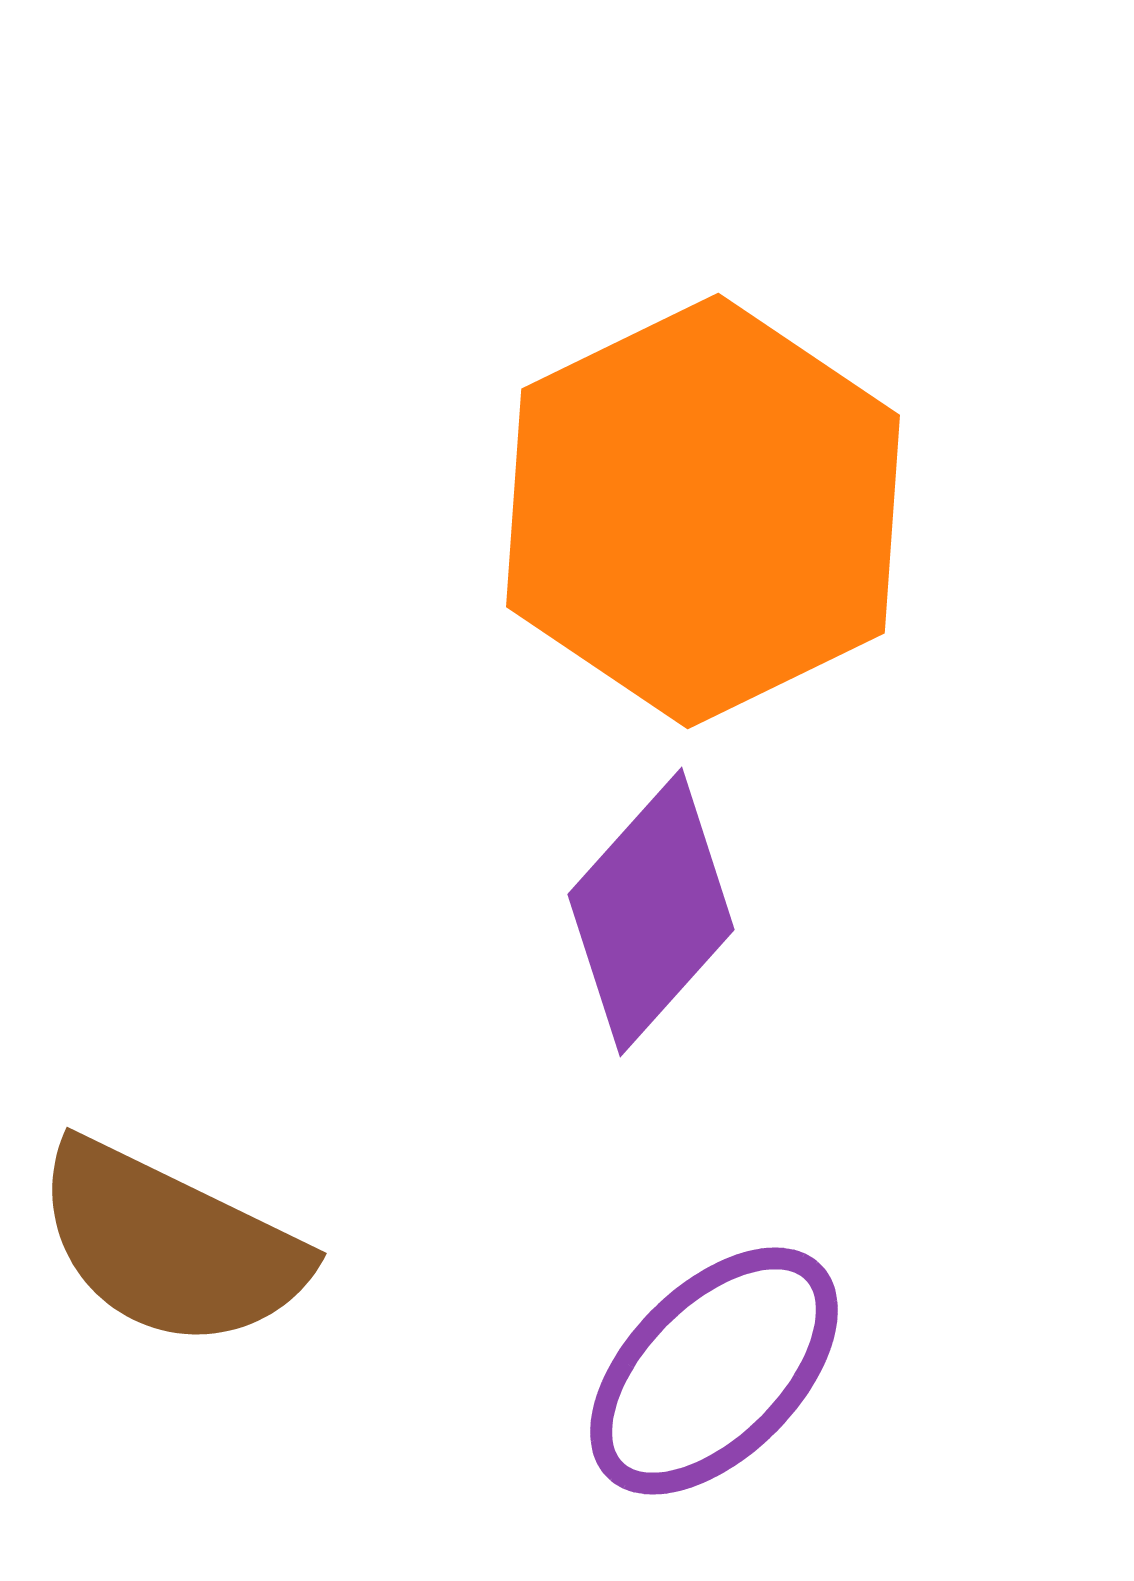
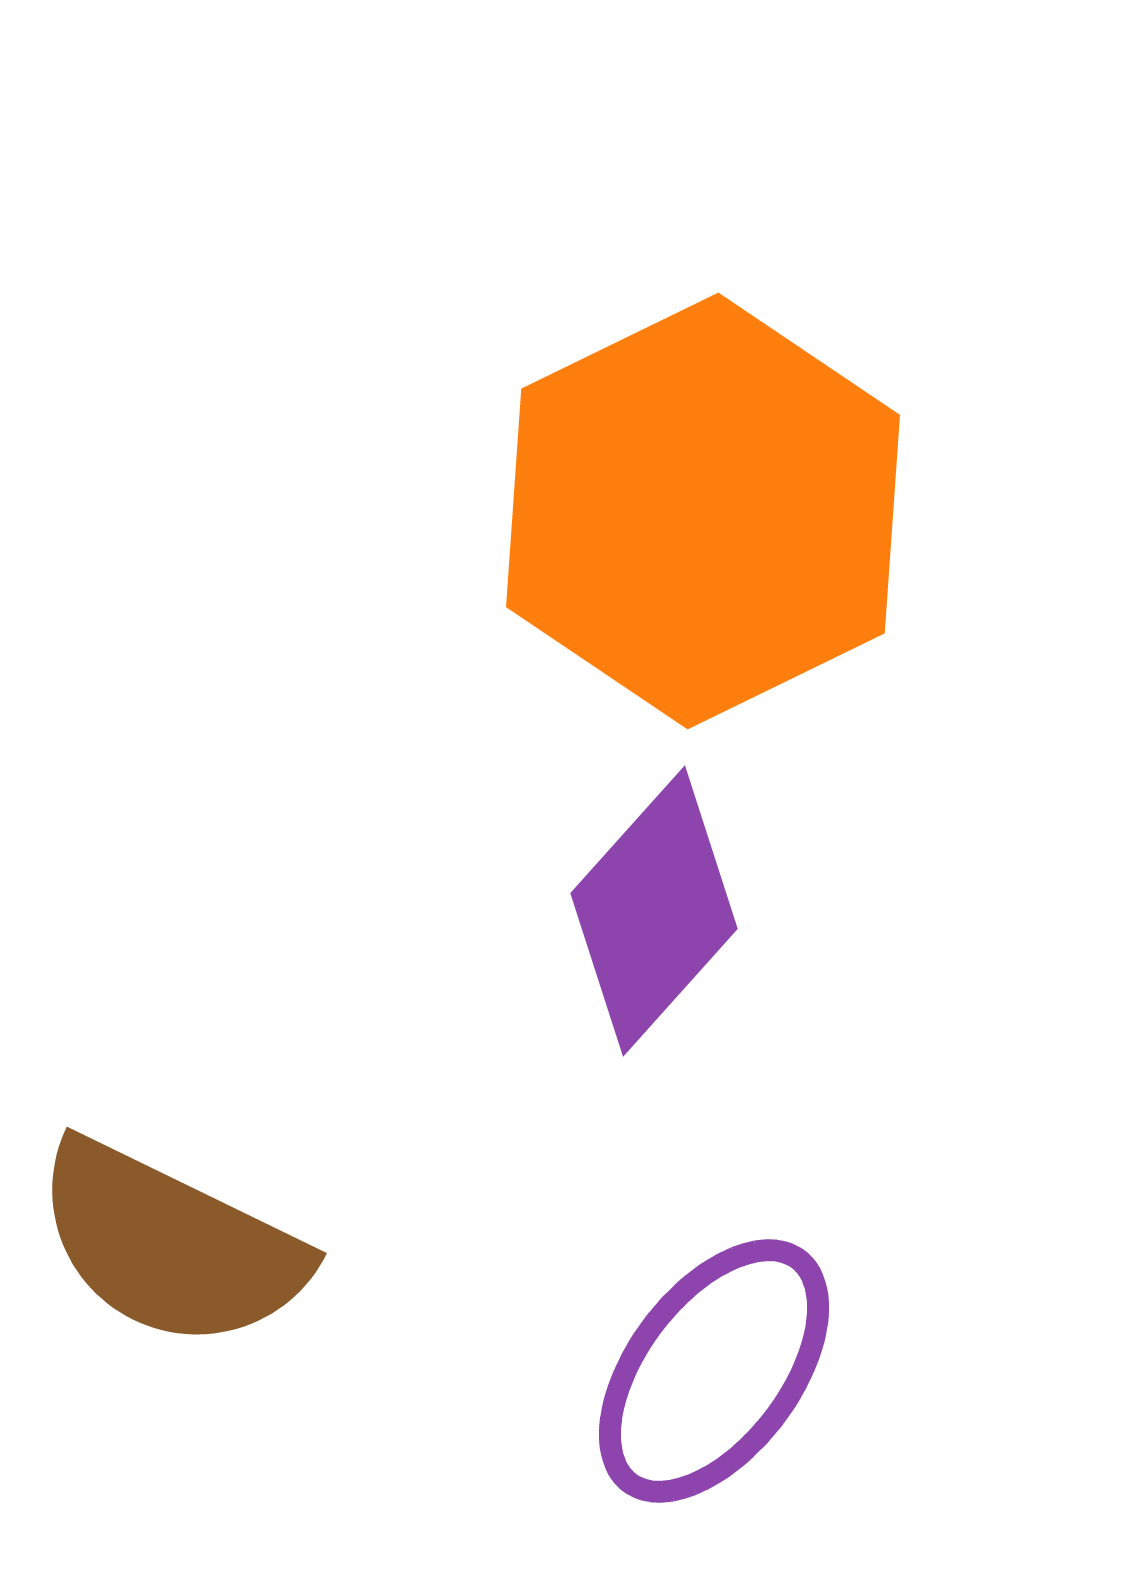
purple diamond: moved 3 px right, 1 px up
purple ellipse: rotated 8 degrees counterclockwise
